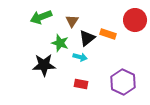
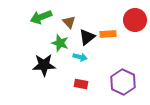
brown triangle: moved 3 px left, 1 px down; rotated 16 degrees counterclockwise
orange rectangle: rotated 21 degrees counterclockwise
black triangle: moved 1 px up
